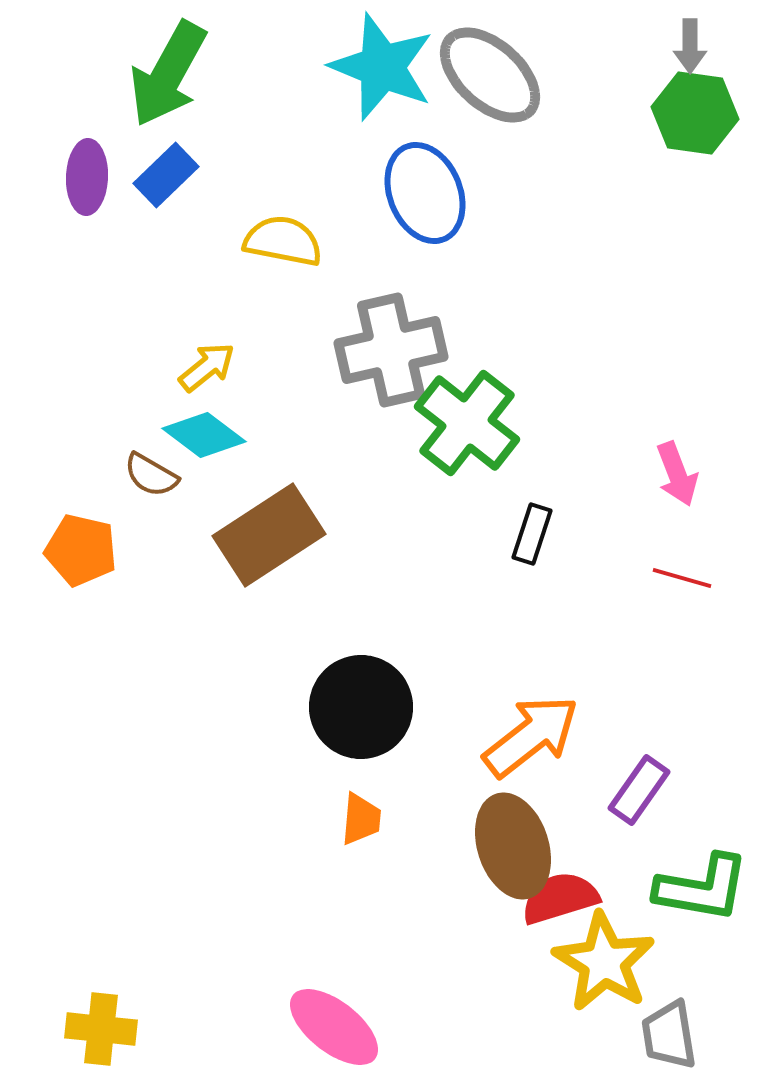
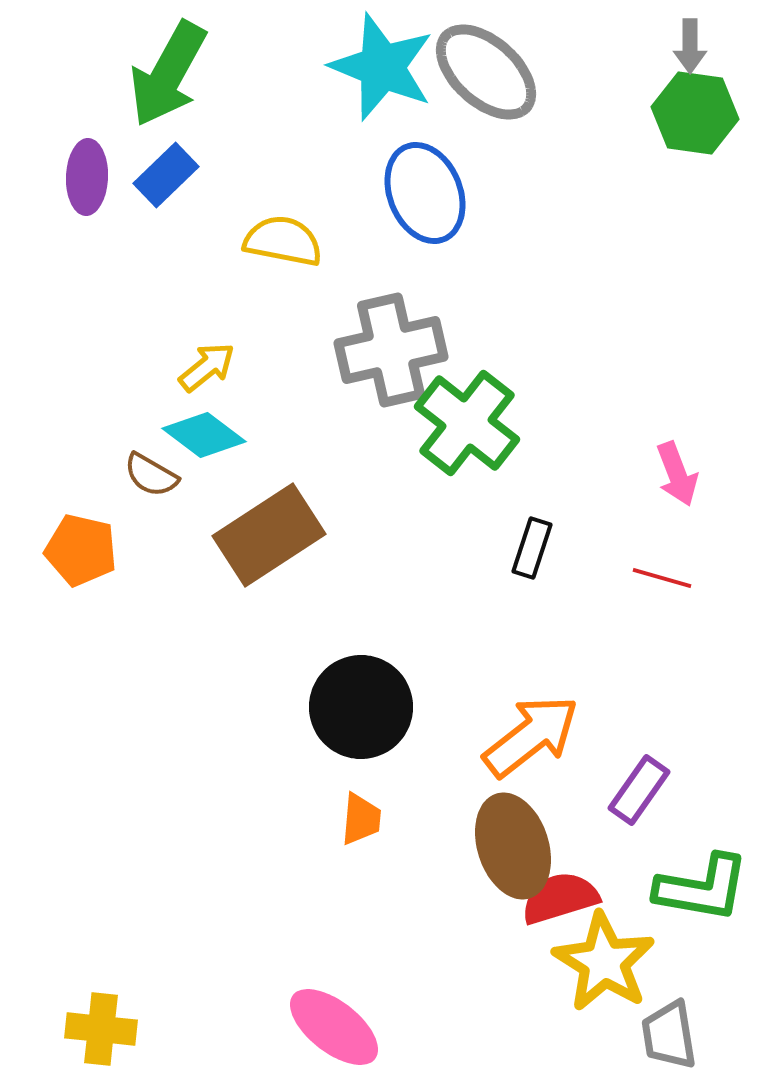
gray ellipse: moved 4 px left, 3 px up
black rectangle: moved 14 px down
red line: moved 20 px left
